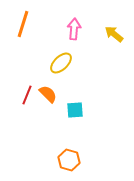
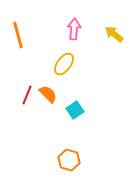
orange line: moved 5 px left, 11 px down; rotated 32 degrees counterclockwise
yellow ellipse: moved 3 px right, 1 px down; rotated 10 degrees counterclockwise
cyan square: rotated 30 degrees counterclockwise
